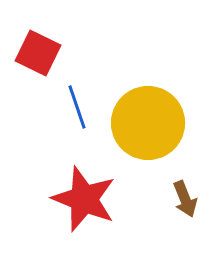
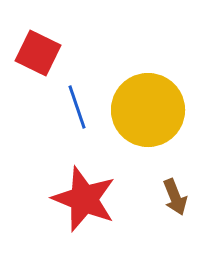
yellow circle: moved 13 px up
brown arrow: moved 10 px left, 2 px up
